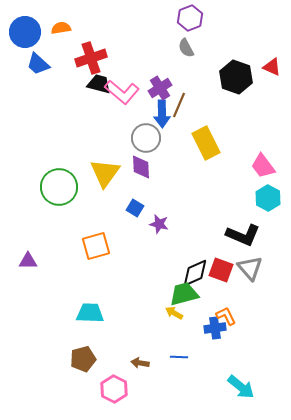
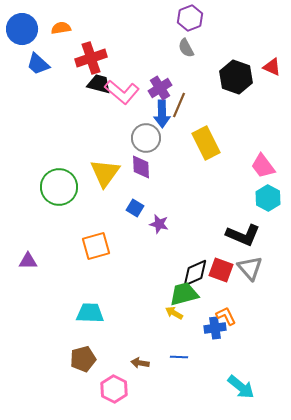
blue circle: moved 3 px left, 3 px up
